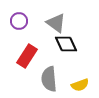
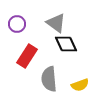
purple circle: moved 2 px left, 3 px down
